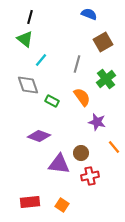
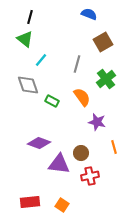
purple diamond: moved 7 px down
orange line: rotated 24 degrees clockwise
